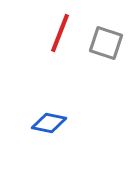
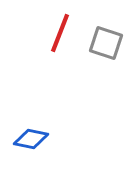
blue diamond: moved 18 px left, 16 px down
